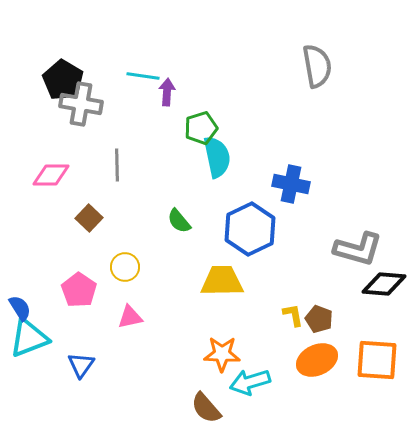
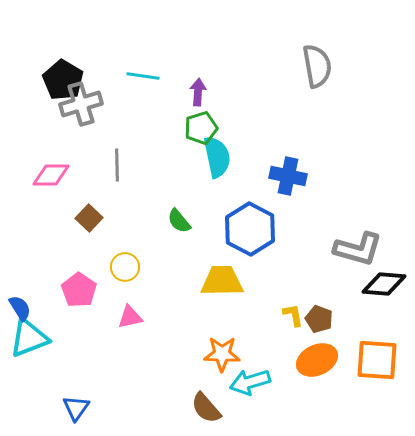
purple arrow: moved 31 px right
gray cross: rotated 27 degrees counterclockwise
blue cross: moved 3 px left, 8 px up
blue hexagon: rotated 6 degrees counterclockwise
blue triangle: moved 5 px left, 43 px down
